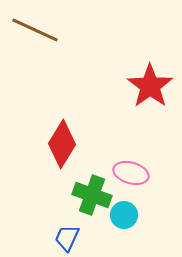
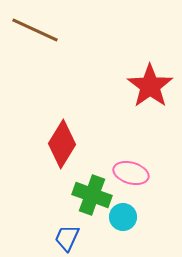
cyan circle: moved 1 px left, 2 px down
